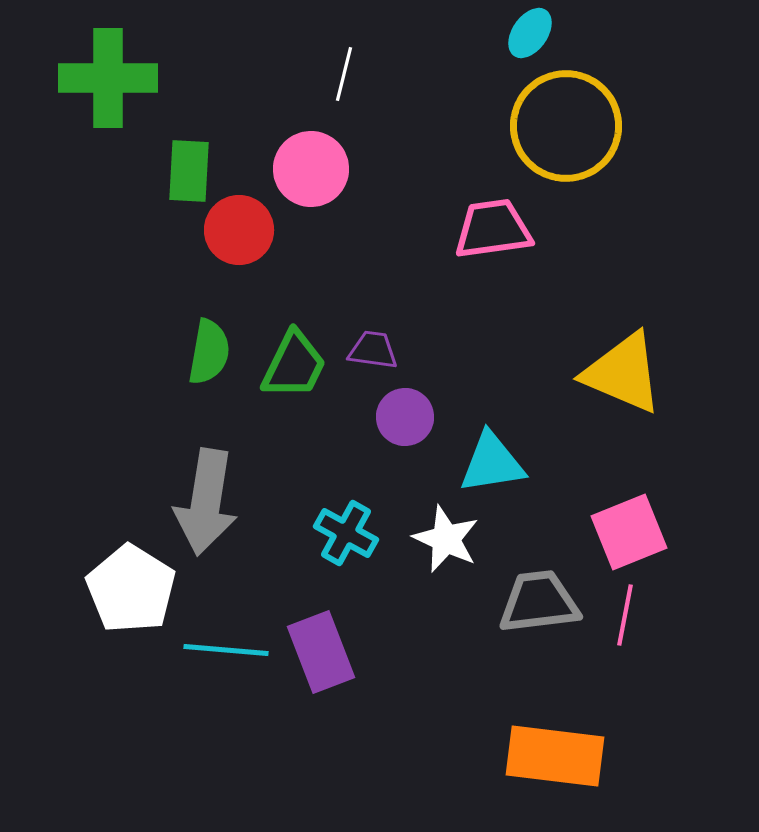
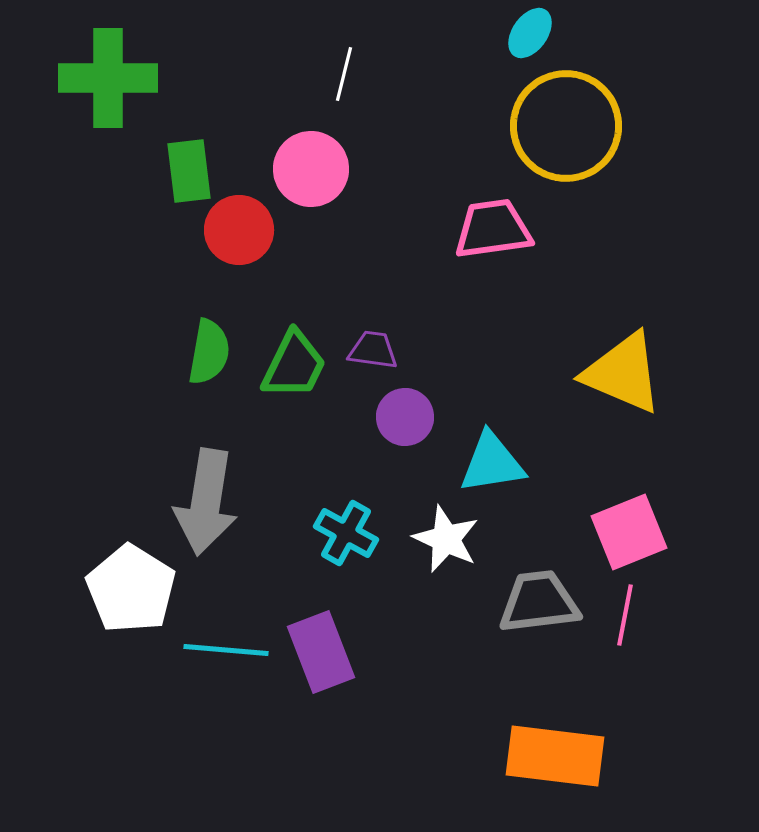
green rectangle: rotated 10 degrees counterclockwise
